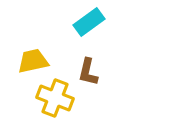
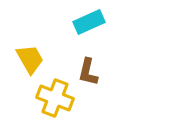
cyan rectangle: rotated 12 degrees clockwise
yellow trapezoid: moved 3 px left, 2 px up; rotated 72 degrees clockwise
